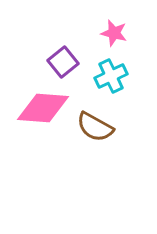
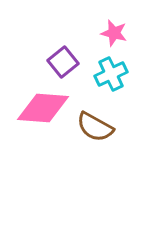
cyan cross: moved 2 px up
